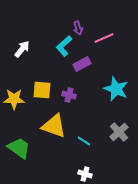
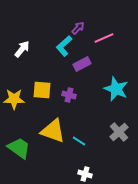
purple arrow: rotated 120 degrees counterclockwise
yellow triangle: moved 1 px left, 5 px down
cyan line: moved 5 px left
